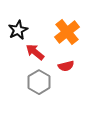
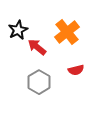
red arrow: moved 2 px right, 5 px up
red semicircle: moved 10 px right, 4 px down
